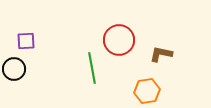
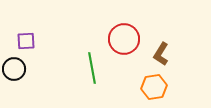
red circle: moved 5 px right, 1 px up
brown L-shape: rotated 70 degrees counterclockwise
orange hexagon: moved 7 px right, 4 px up
